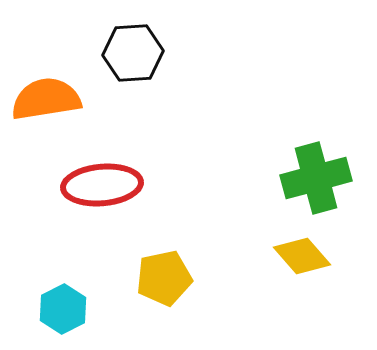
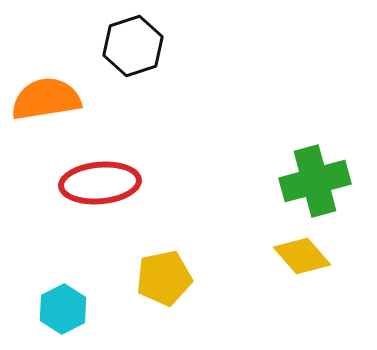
black hexagon: moved 7 px up; rotated 14 degrees counterclockwise
green cross: moved 1 px left, 3 px down
red ellipse: moved 2 px left, 2 px up
